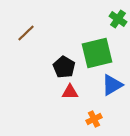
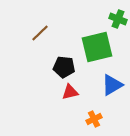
green cross: rotated 12 degrees counterclockwise
brown line: moved 14 px right
green square: moved 6 px up
black pentagon: rotated 25 degrees counterclockwise
red triangle: rotated 12 degrees counterclockwise
